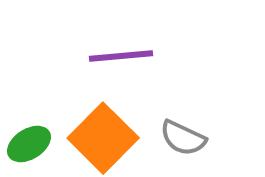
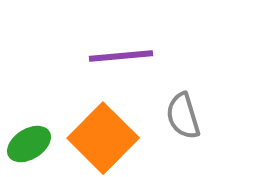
gray semicircle: moved 22 px up; rotated 48 degrees clockwise
